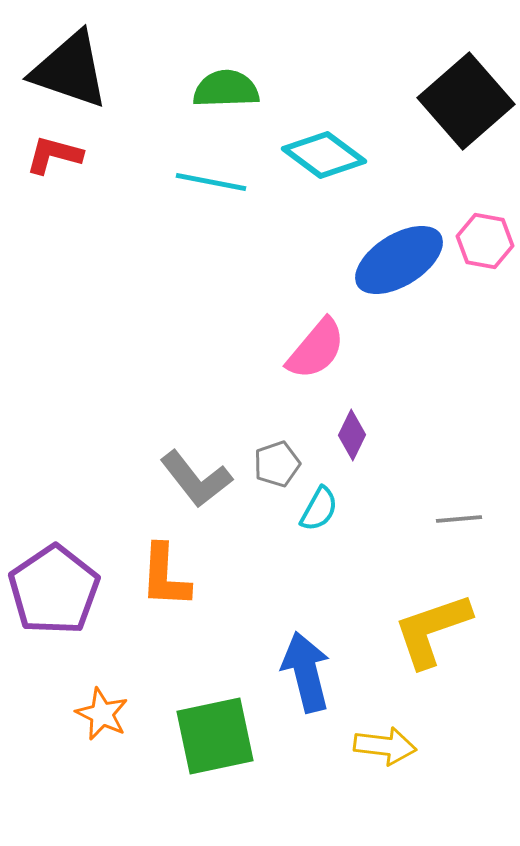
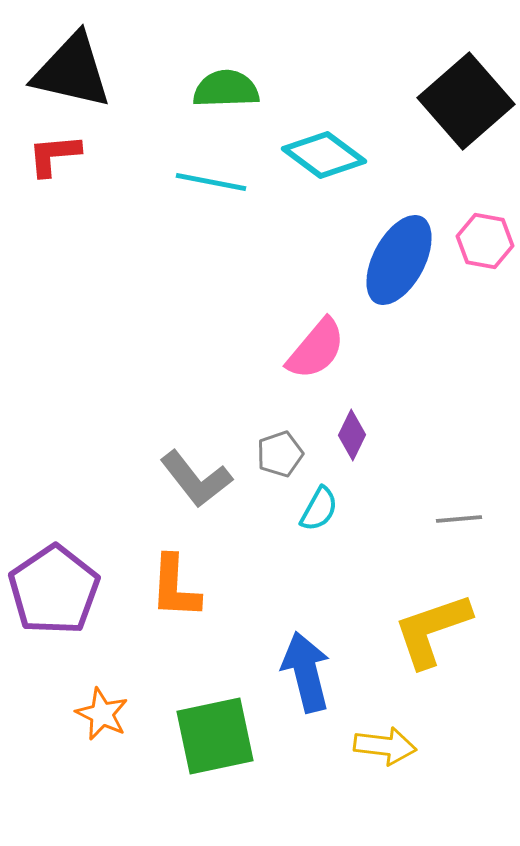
black triangle: moved 2 px right, 1 px down; rotated 6 degrees counterclockwise
red L-shape: rotated 20 degrees counterclockwise
blue ellipse: rotated 30 degrees counterclockwise
gray pentagon: moved 3 px right, 10 px up
orange L-shape: moved 10 px right, 11 px down
